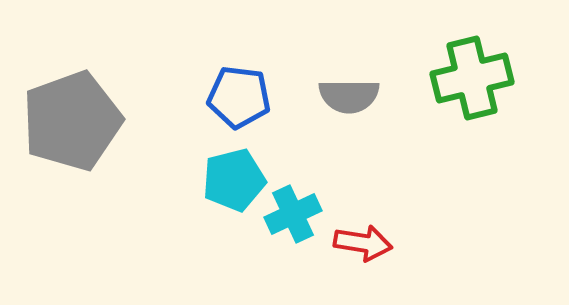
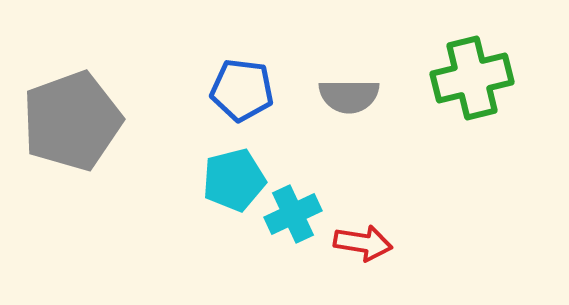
blue pentagon: moved 3 px right, 7 px up
